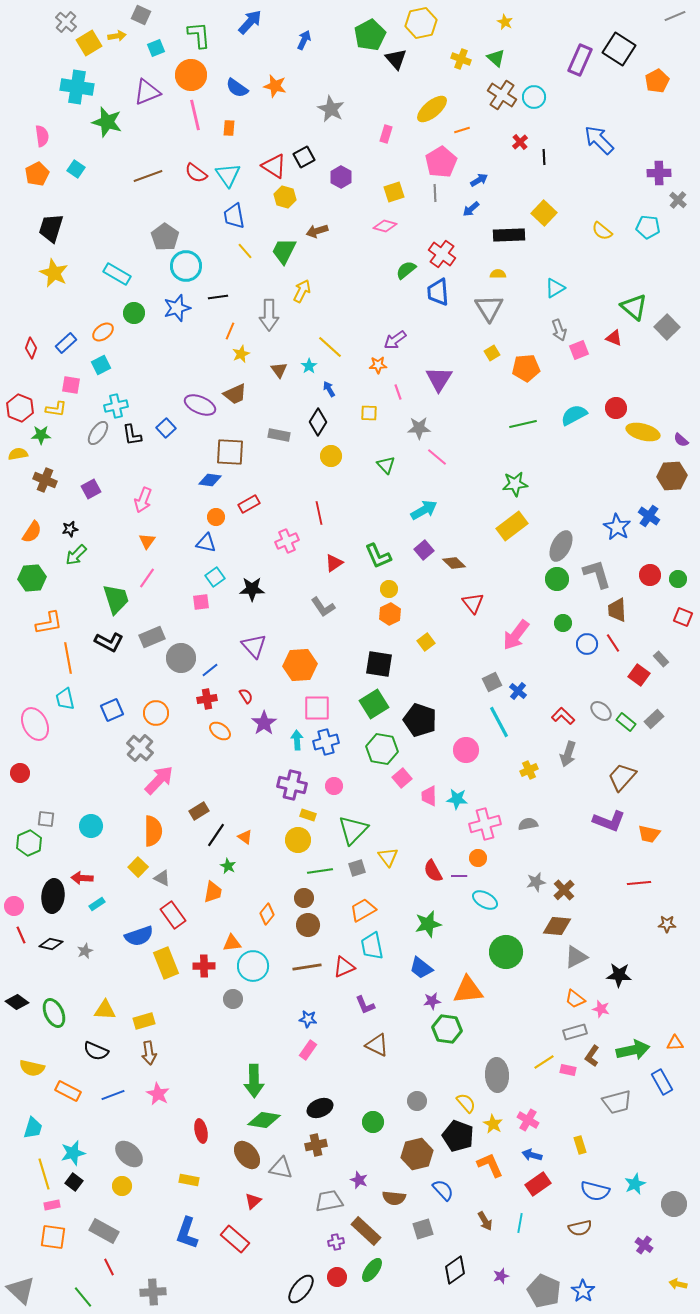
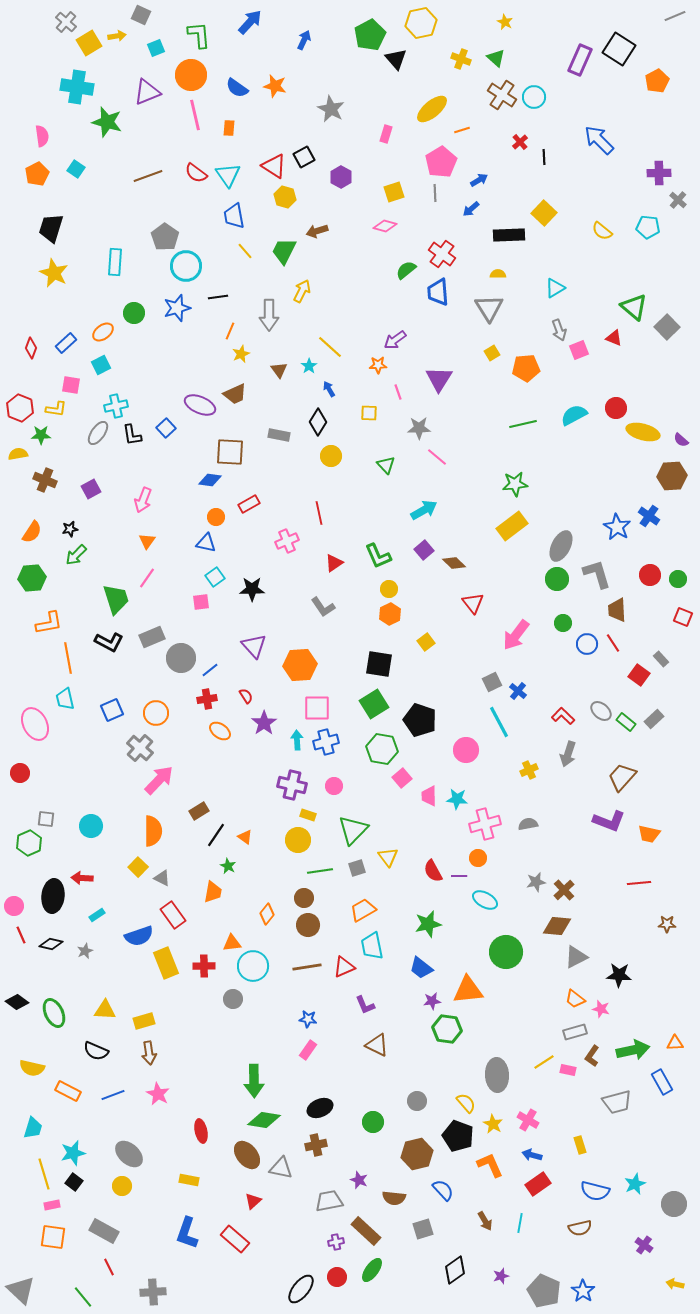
cyan rectangle at (117, 274): moved 2 px left, 12 px up; rotated 64 degrees clockwise
cyan rectangle at (97, 904): moved 11 px down
yellow arrow at (678, 1284): moved 3 px left
